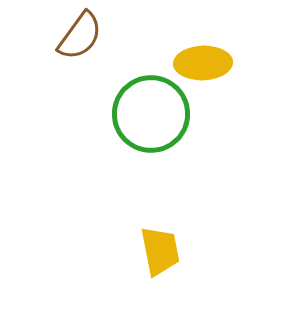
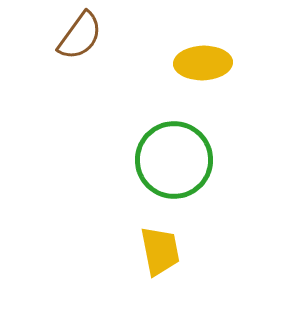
green circle: moved 23 px right, 46 px down
